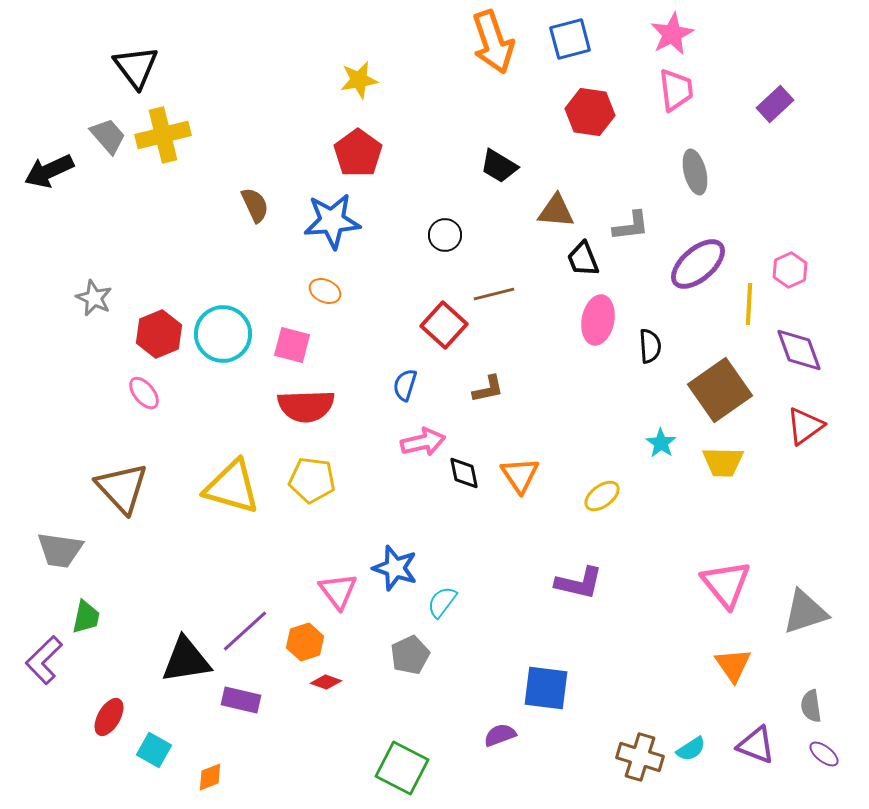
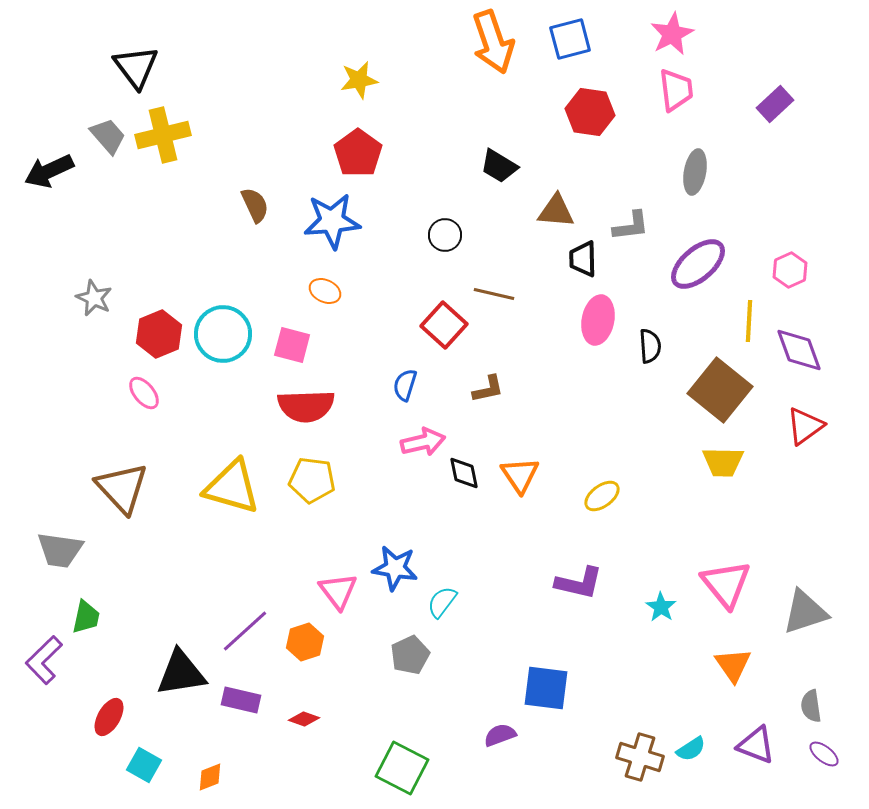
gray ellipse at (695, 172): rotated 24 degrees clockwise
black trapezoid at (583, 259): rotated 21 degrees clockwise
brown line at (494, 294): rotated 27 degrees clockwise
yellow line at (749, 304): moved 17 px down
brown square at (720, 390): rotated 16 degrees counterclockwise
cyan star at (661, 443): moved 164 px down
blue star at (395, 568): rotated 9 degrees counterclockwise
black triangle at (186, 660): moved 5 px left, 13 px down
red diamond at (326, 682): moved 22 px left, 37 px down
cyan square at (154, 750): moved 10 px left, 15 px down
